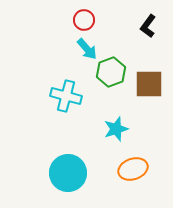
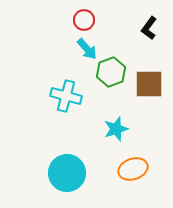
black L-shape: moved 1 px right, 2 px down
cyan circle: moved 1 px left
